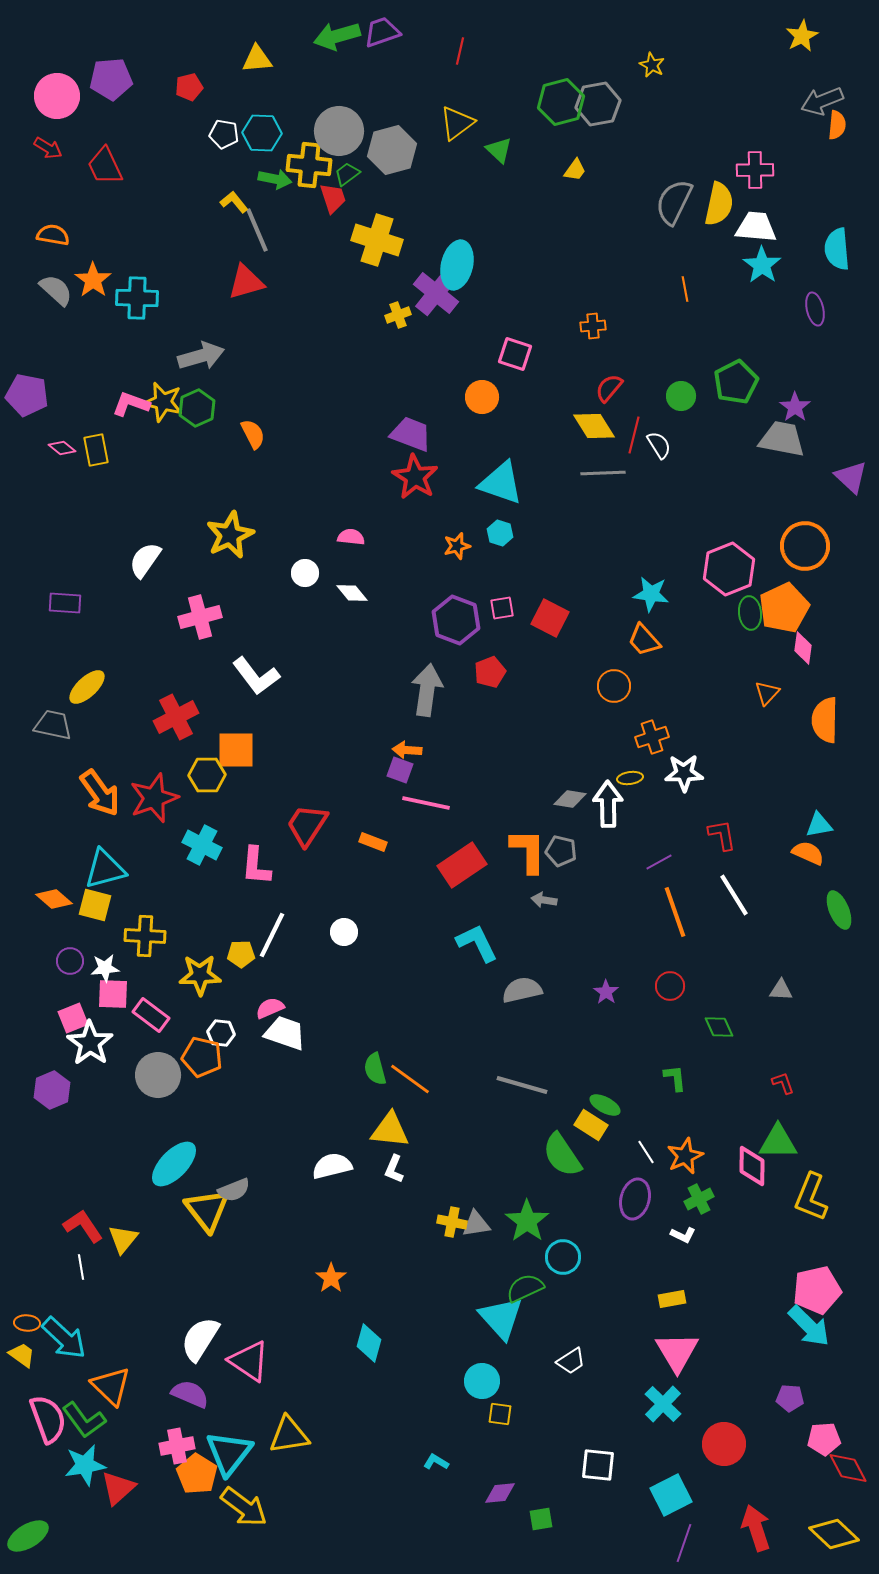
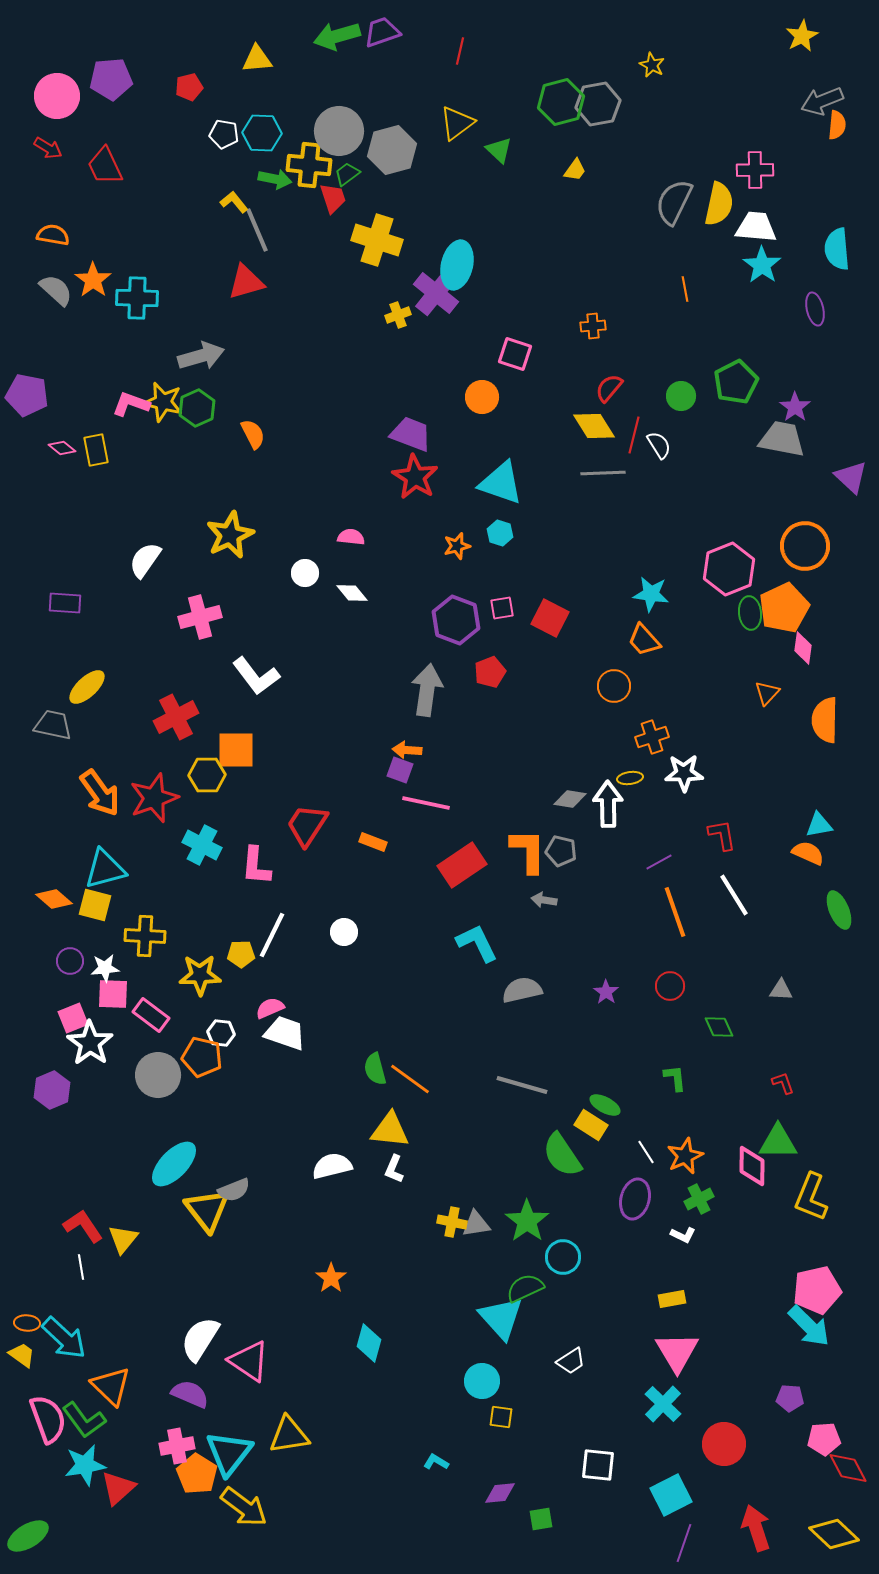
yellow square at (500, 1414): moved 1 px right, 3 px down
